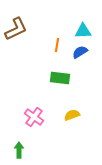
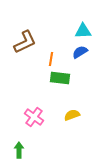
brown L-shape: moved 9 px right, 13 px down
orange line: moved 6 px left, 14 px down
